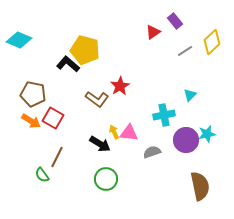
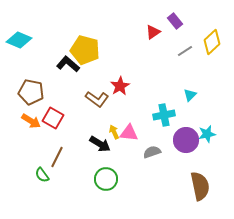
brown pentagon: moved 2 px left, 2 px up
